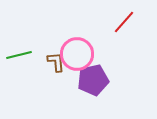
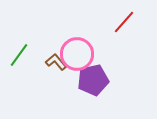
green line: rotated 40 degrees counterclockwise
brown L-shape: rotated 35 degrees counterclockwise
